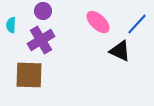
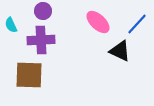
cyan semicircle: rotated 28 degrees counterclockwise
purple cross: rotated 28 degrees clockwise
